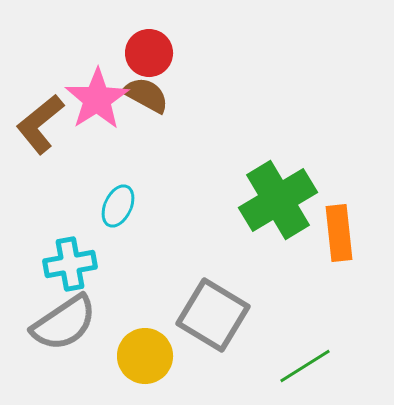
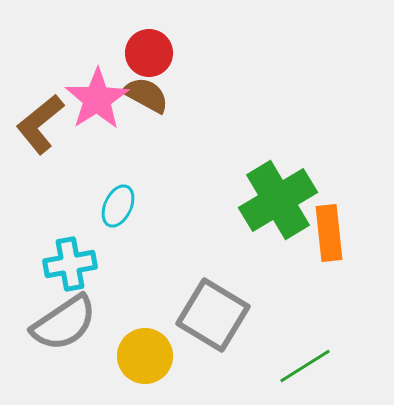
orange rectangle: moved 10 px left
